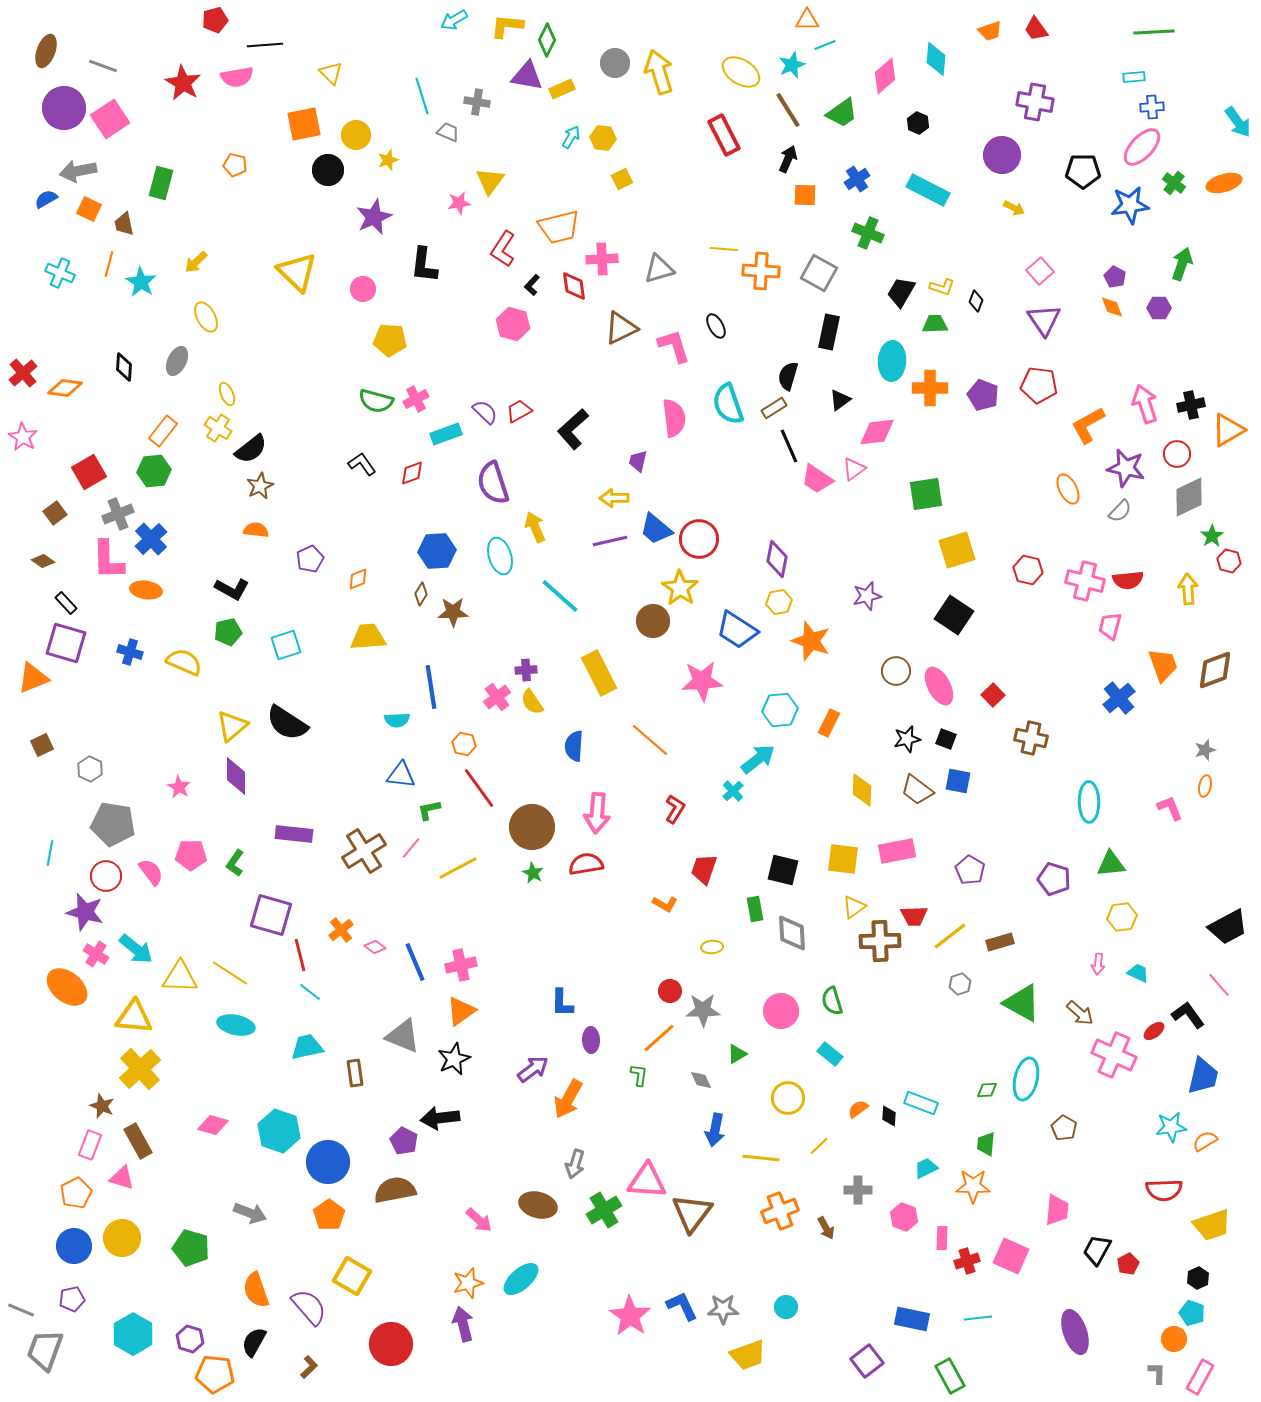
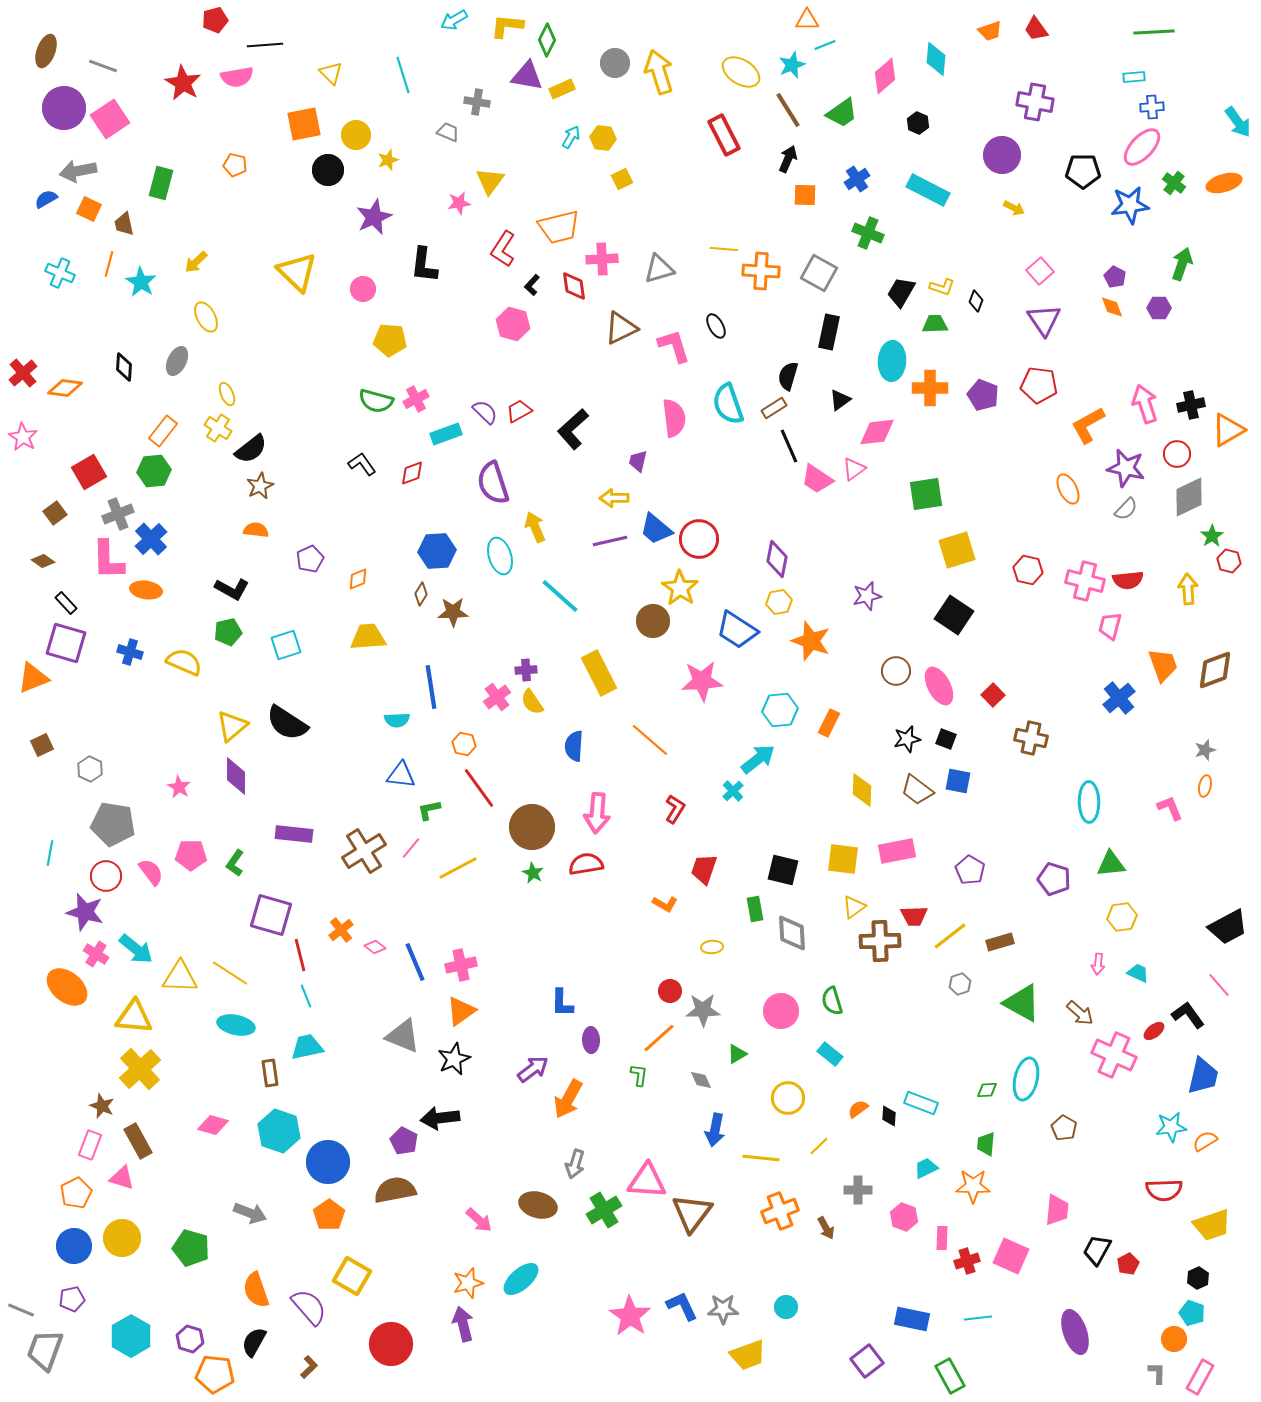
cyan line at (422, 96): moved 19 px left, 21 px up
gray semicircle at (1120, 511): moved 6 px right, 2 px up
cyan line at (310, 992): moved 4 px left, 4 px down; rotated 30 degrees clockwise
brown rectangle at (355, 1073): moved 85 px left
cyan hexagon at (133, 1334): moved 2 px left, 2 px down
